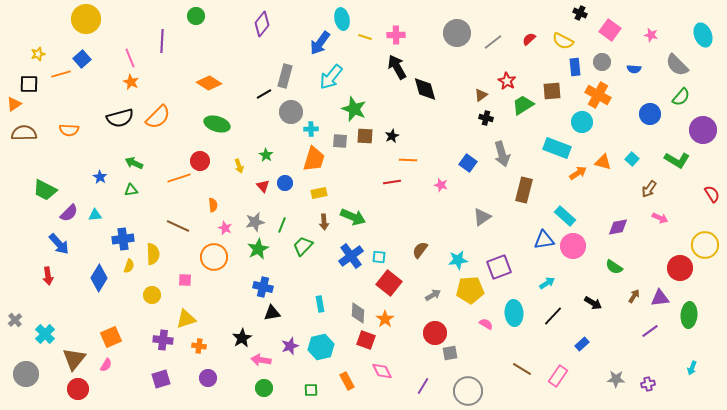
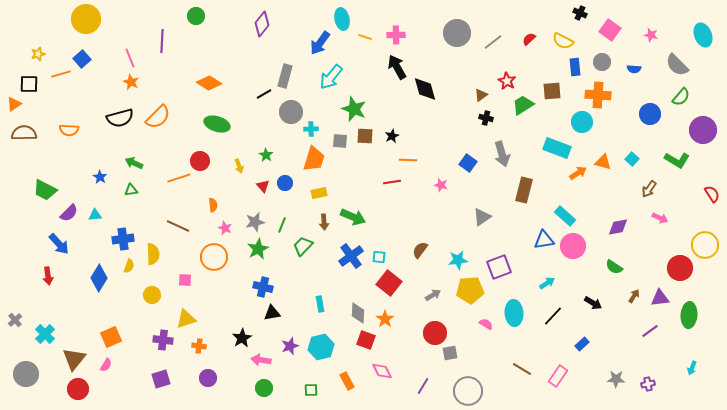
orange cross at (598, 95): rotated 25 degrees counterclockwise
